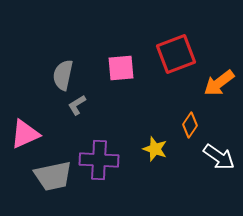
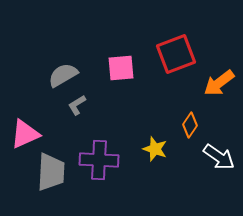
gray semicircle: rotated 48 degrees clockwise
gray trapezoid: moved 2 px left, 4 px up; rotated 75 degrees counterclockwise
